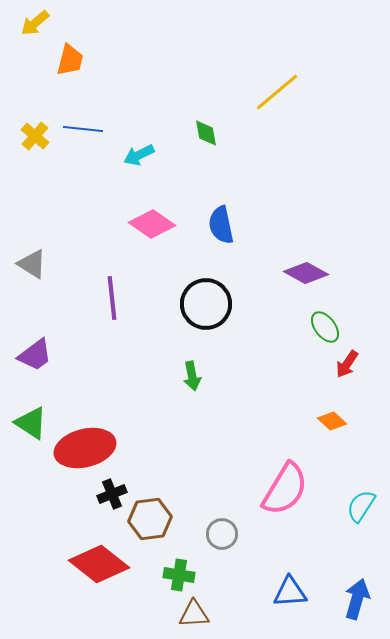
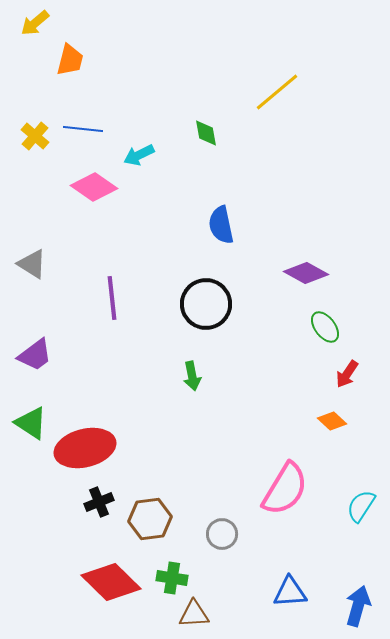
pink diamond: moved 58 px left, 37 px up
red arrow: moved 10 px down
black cross: moved 13 px left, 8 px down
red diamond: moved 12 px right, 18 px down; rotated 6 degrees clockwise
green cross: moved 7 px left, 3 px down
blue arrow: moved 1 px right, 7 px down
